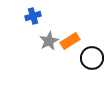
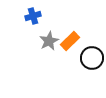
orange rectangle: rotated 12 degrees counterclockwise
